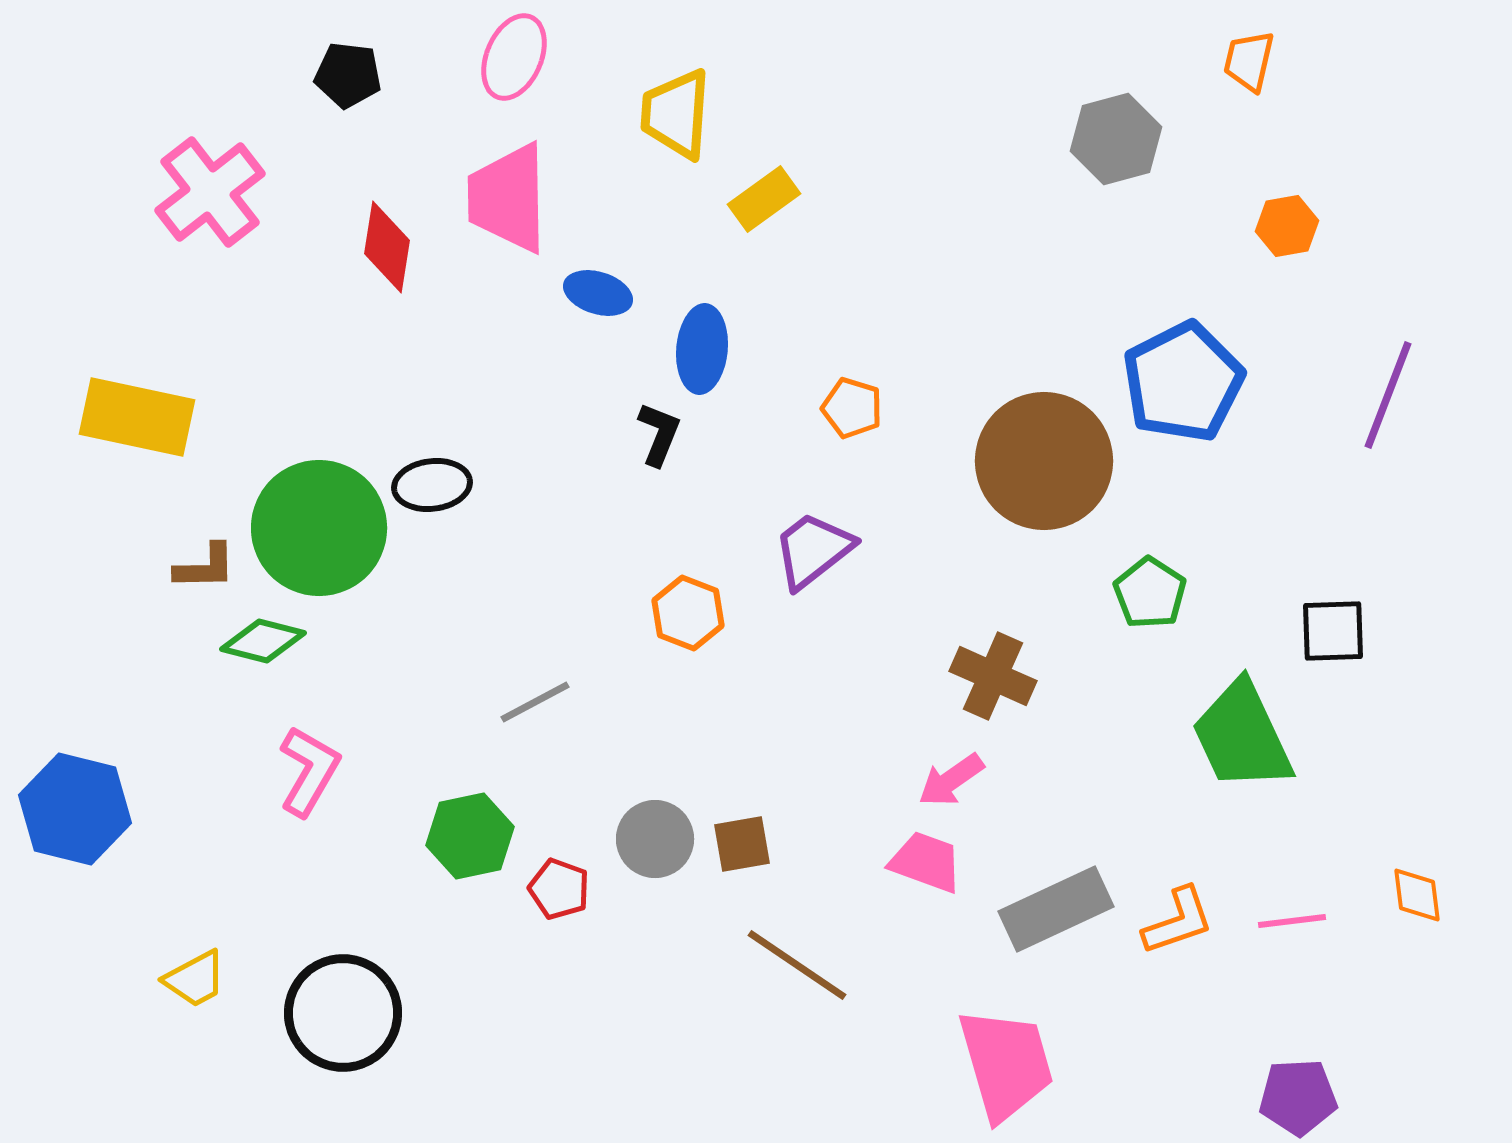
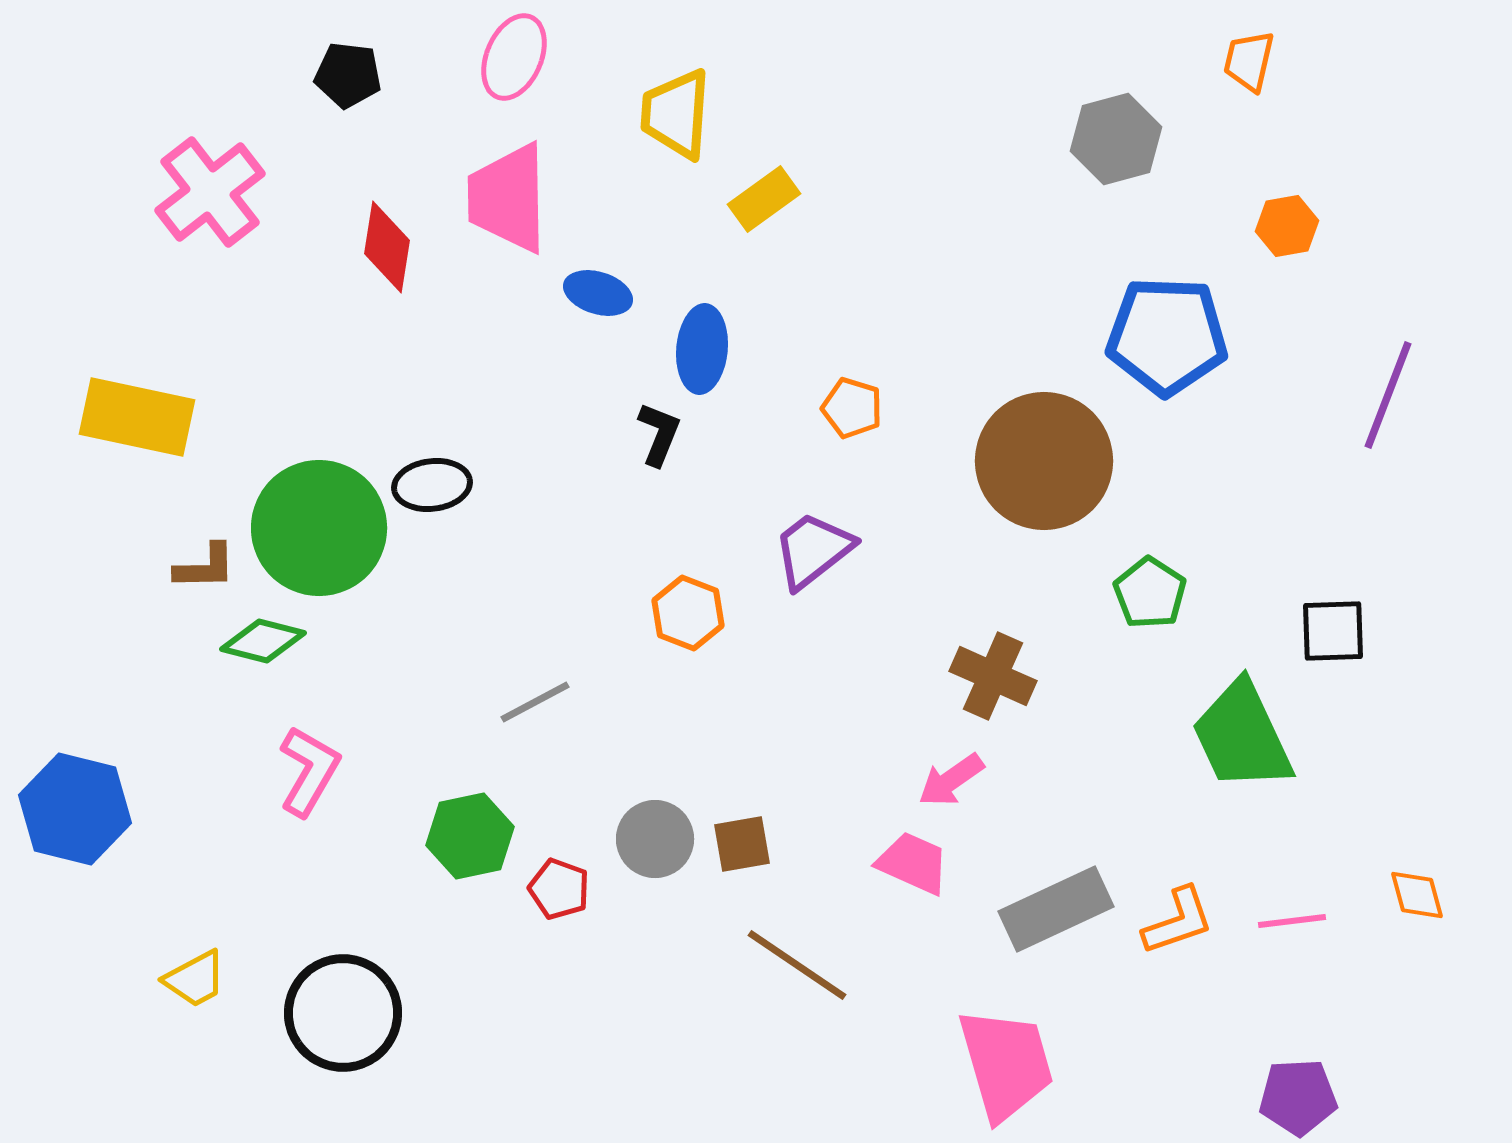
blue pentagon at (1183, 382): moved 16 px left, 46 px up; rotated 29 degrees clockwise
pink trapezoid at (926, 862): moved 13 px left, 1 px down; rotated 4 degrees clockwise
orange diamond at (1417, 895): rotated 8 degrees counterclockwise
